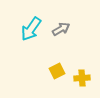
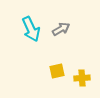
cyan arrow: rotated 60 degrees counterclockwise
yellow square: rotated 14 degrees clockwise
